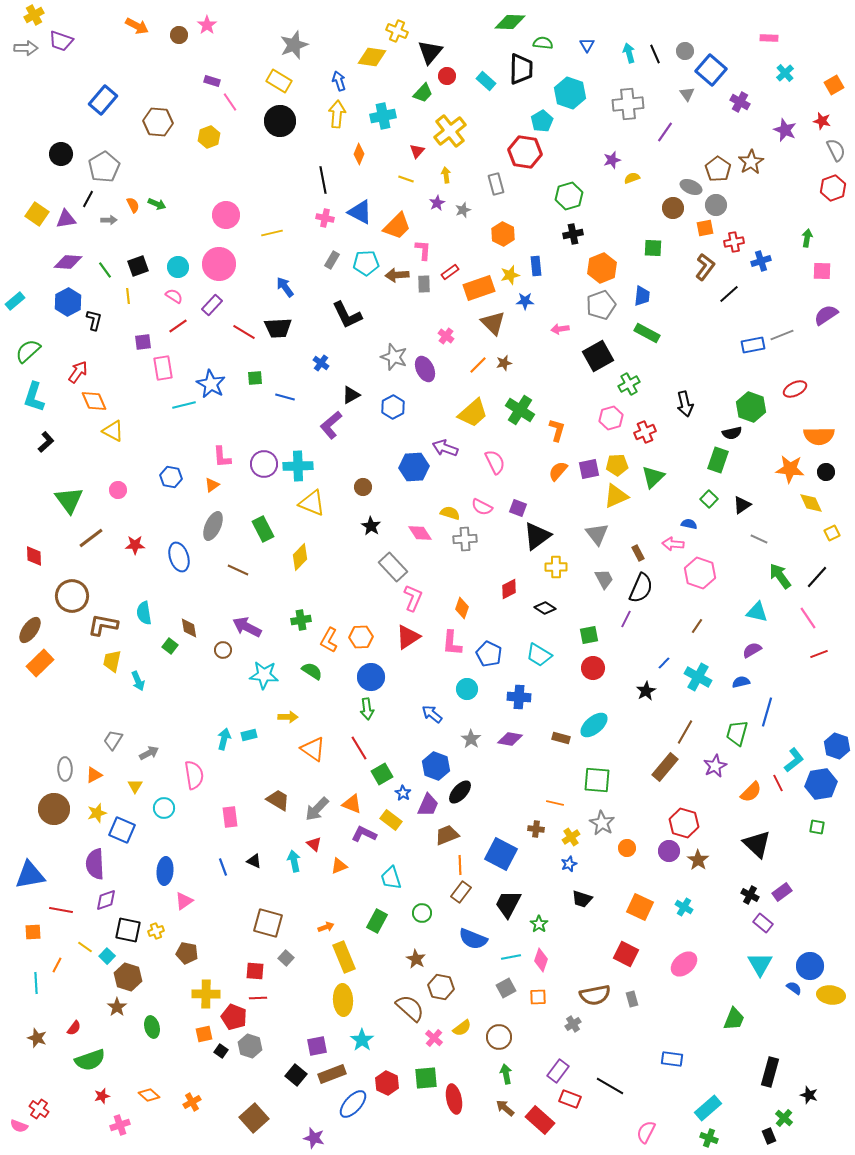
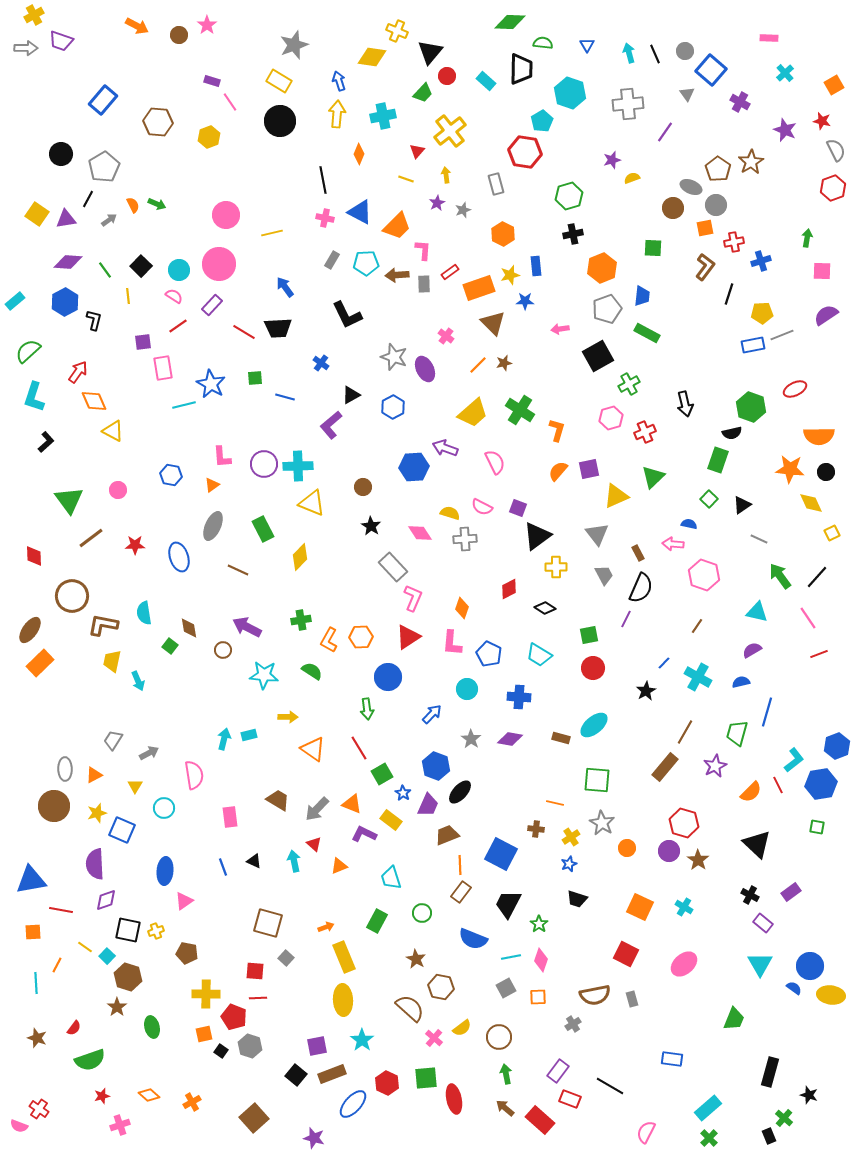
gray arrow at (109, 220): rotated 35 degrees counterclockwise
black square at (138, 266): moved 3 px right; rotated 25 degrees counterclockwise
cyan circle at (178, 267): moved 1 px right, 3 px down
black line at (729, 294): rotated 30 degrees counterclockwise
blue hexagon at (68, 302): moved 3 px left
gray pentagon at (601, 305): moved 6 px right, 4 px down
yellow pentagon at (617, 465): moved 145 px right, 152 px up
blue hexagon at (171, 477): moved 2 px up
pink hexagon at (700, 573): moved 4 px right, 2 px down
gray trapezoid at (604, 579): moved 4 px up
blue circle at (371, 677): moved 17 px right
blue arrow at (432, 714): rotated 95 degrees clockwise
blue hexagon at (837, 746): rotated 20 degrees clockwise
red line at (778, 783): moved 2 px down
brown circle at (54, 809): moved 3 px up
blue triangle at (30, 875): moved 1 px right, 5 px down
purple rectangle at (782, 892): moved 9 px right
black trapezoid at (582, 899): moved 5 px left
green cross at (709, 1138): rotated 24 degrees clockwise
